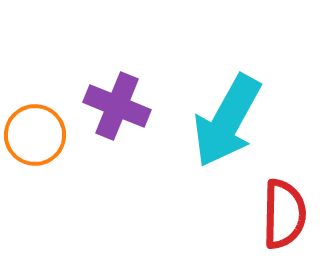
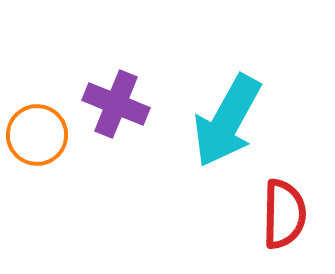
purple cross: moved 1 px left, 2 px up
orange circle: moved 2 px right
